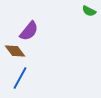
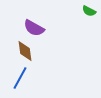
purple semicircle: moved 5 px right, 3 px up; rotated 80 degrees clockwise
brown diamond: moved 10 px right; rotated 30 degrees clockwise
